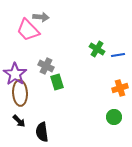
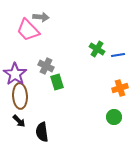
brown ellipse: moved 3 px down
